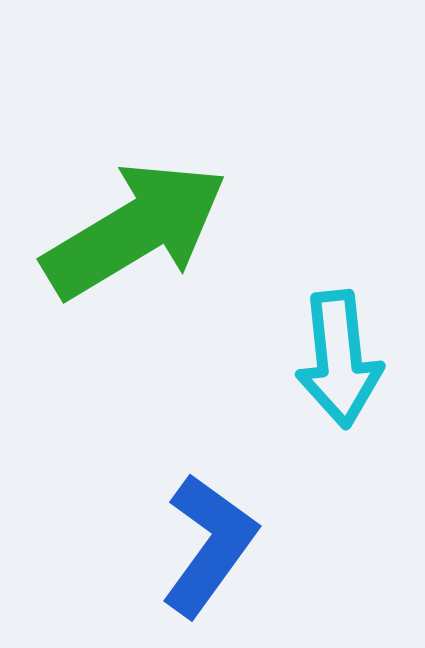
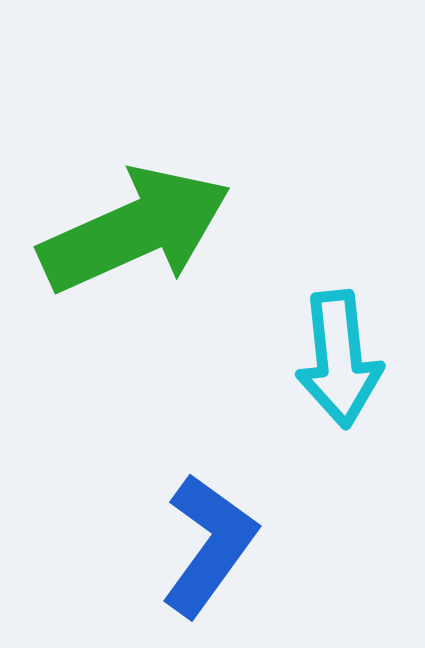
green arrow: rotated 7 degrees clockwise
